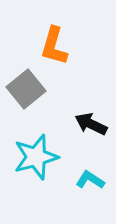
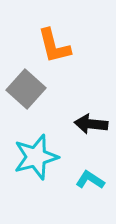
orange L-shape: rotated 30 degrees counterclockwise
gray square: rotated 9 degrees counterclockwise
black arrow: rotated 20 degrees counterclockwise
